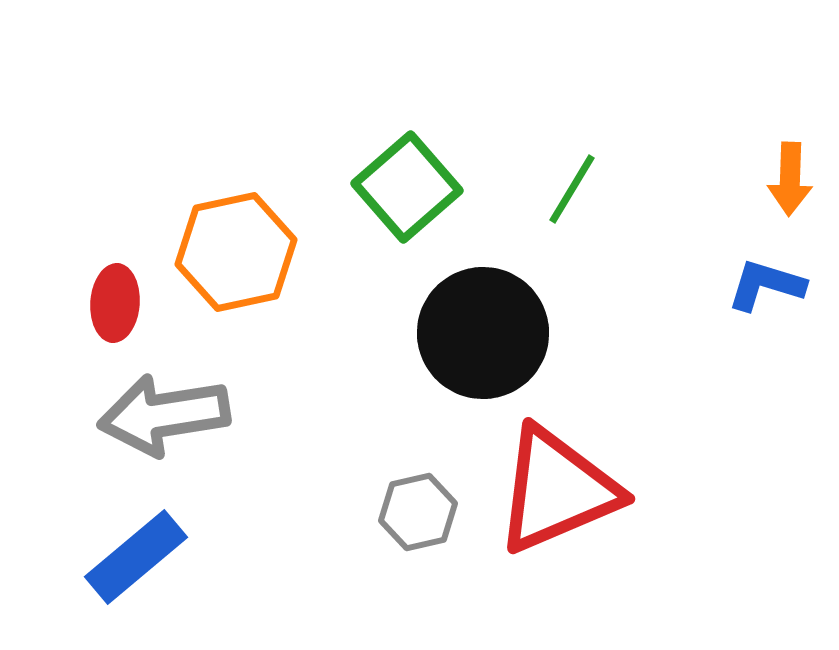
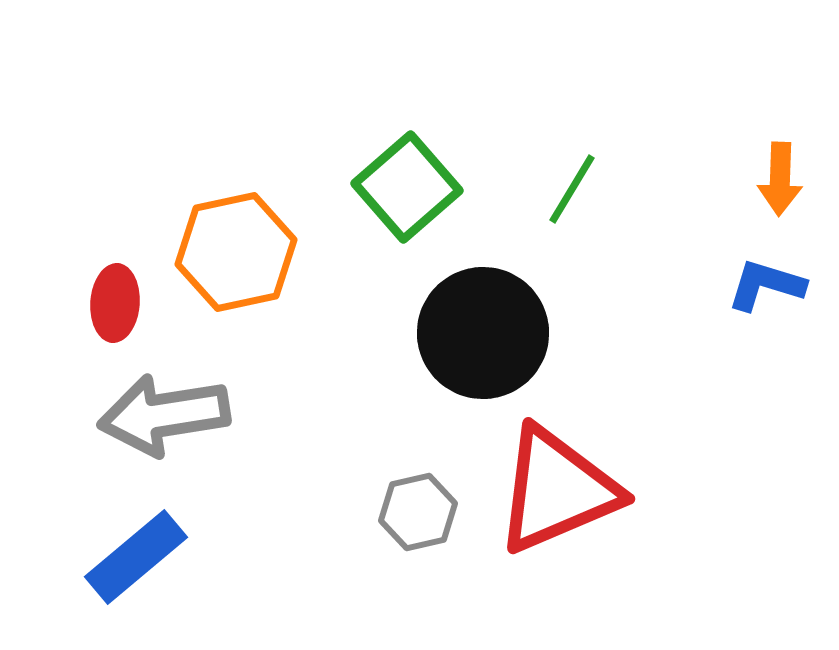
orange arrow: moved 10 px left
